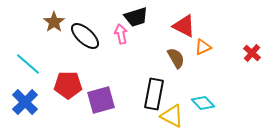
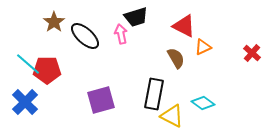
red pentagon: moved 21 px left, 15 px up
cyan diamond: rotated 10 degrees counterclockwise
